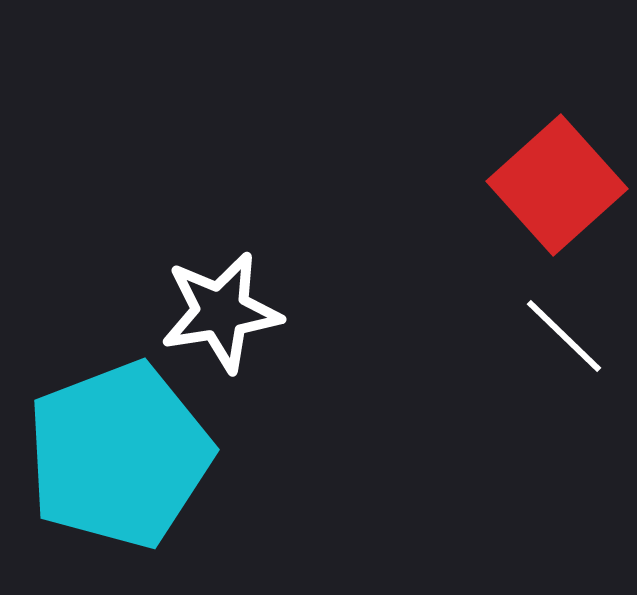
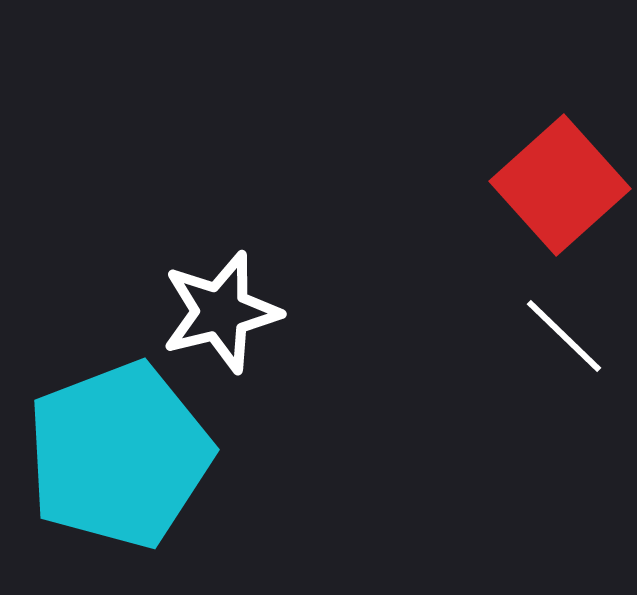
red square: moved 3 px right
white star: rotated 5 degrees counterclockwise
